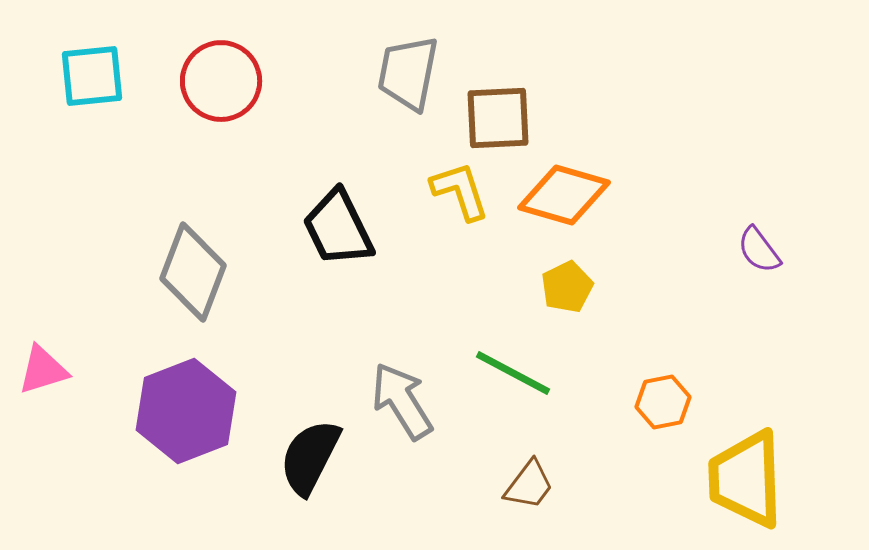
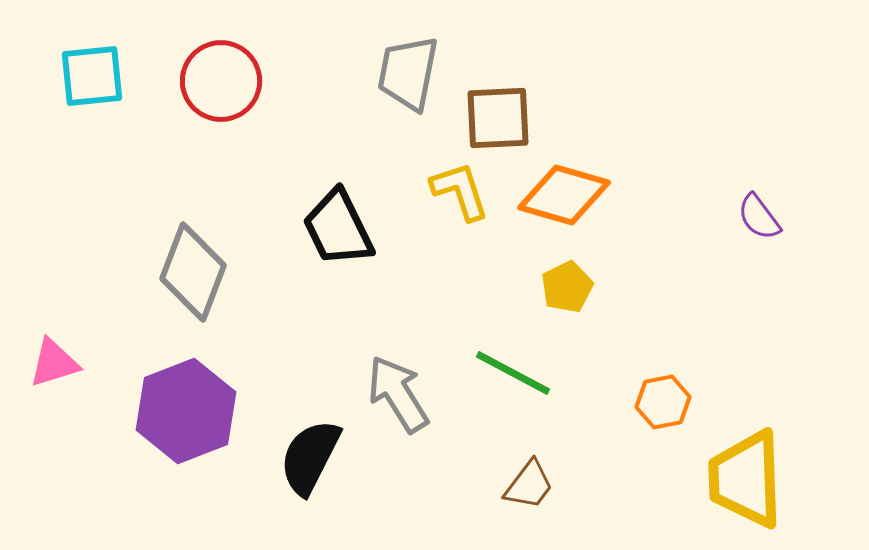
purple semicircle: moved 33 px up
pink triangle: moved 11 px right, 7 px up
gray arrow: moved 4 px left, 7 px up
